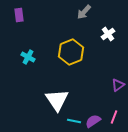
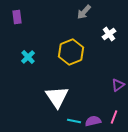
purple rectangle: moved 2 px left, 2 px down
white cross: moved 1 px right
cyan cross: rotated 16 degrees clockwise
white triangle: moved 3 px up
purple semicircle: rotated 21 degrees clockwise
